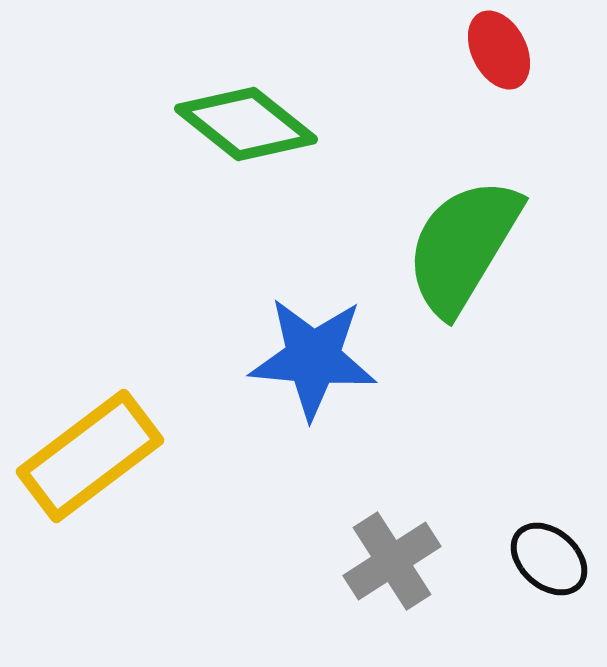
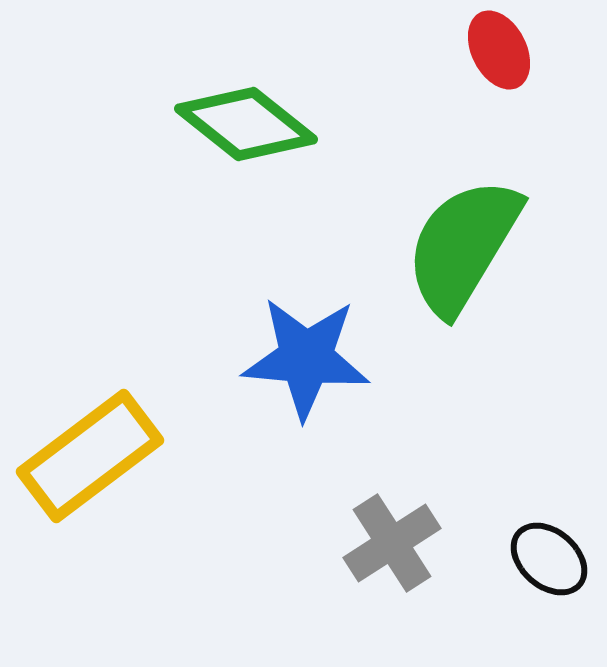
blue star: moved 7 px left
gray cross: moved 18 px up
